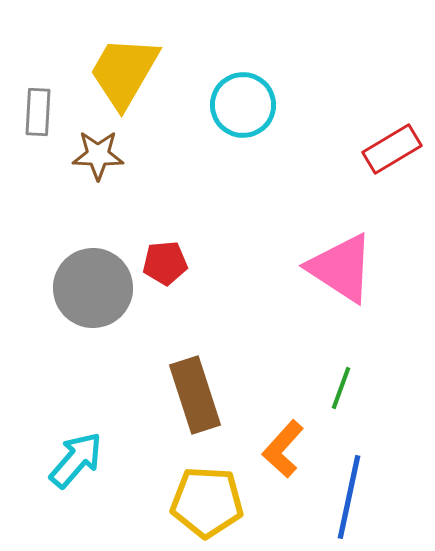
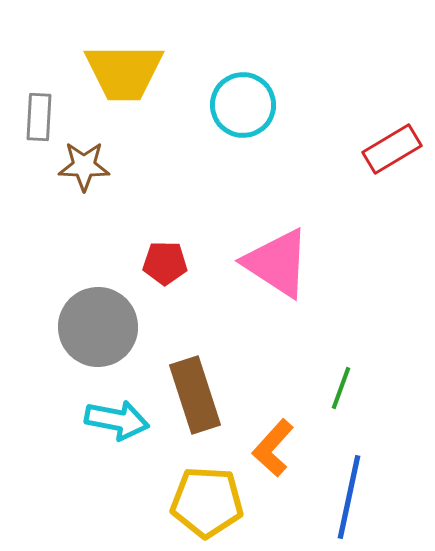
yellow trapezoid: rotated 120 degrees counterclockwise
gray rectangle: moved 1 px right, 5 px down
brown star: moved 14 px left, 11 px down
red pentagon: rotated 6 degrees clockwise
pink triangle: moved 64 px left, 5 px up
gray circle: moved 5 px right, 39 px down
orange L-shape: moved 10 px left, 1 px up
cyan arrow: moved 41 px right, 40 px up; rotated 60 degrees clockwise
